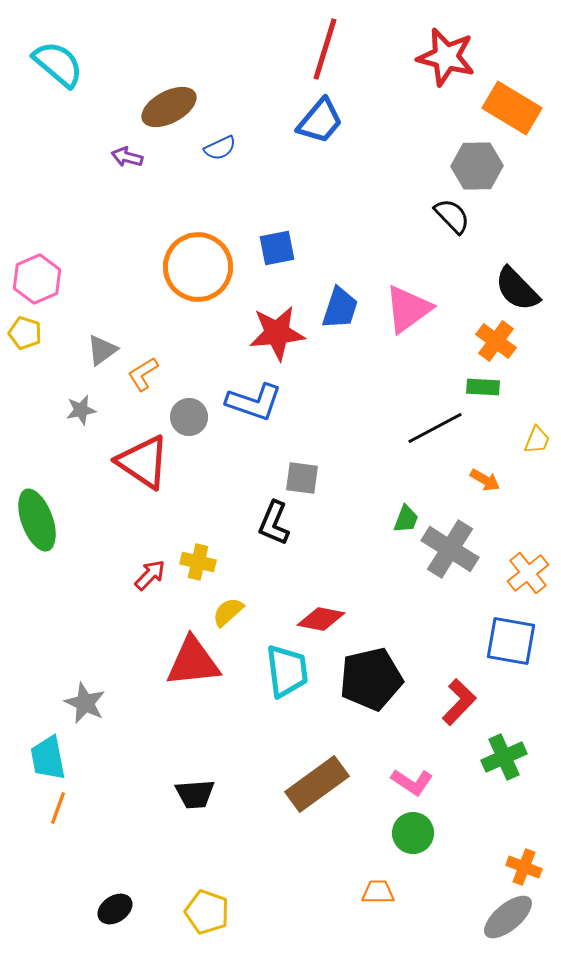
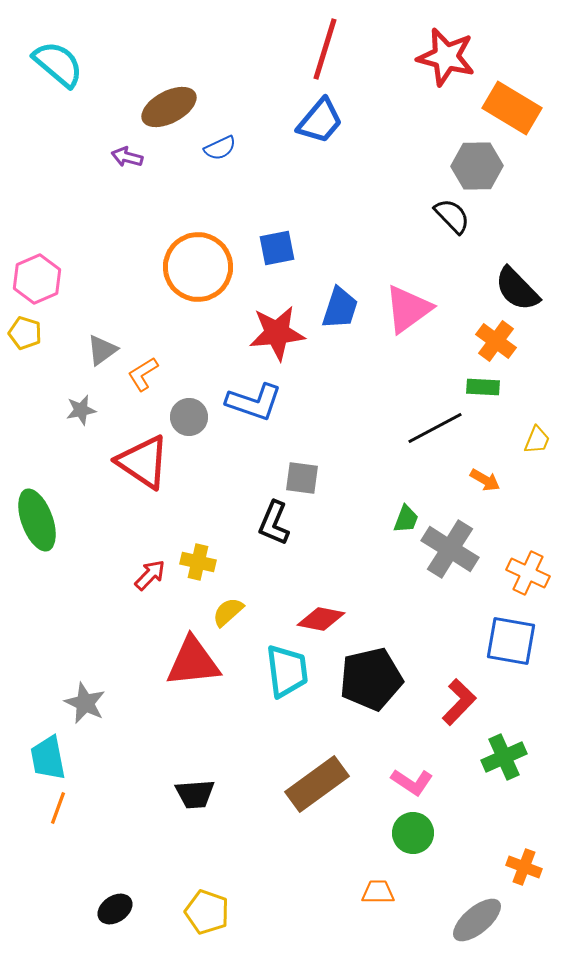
orange cross at (528, 573): rotated 27 degrees counterclockwise
gray ellipse at (508, 917): moved 31 px left, 3 px down
